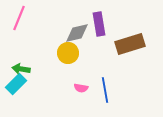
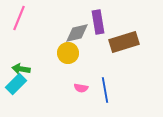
purple rectangle: moved 1 px left, 2 px up
brown rectangle: moved 6 px left, 2 px up
